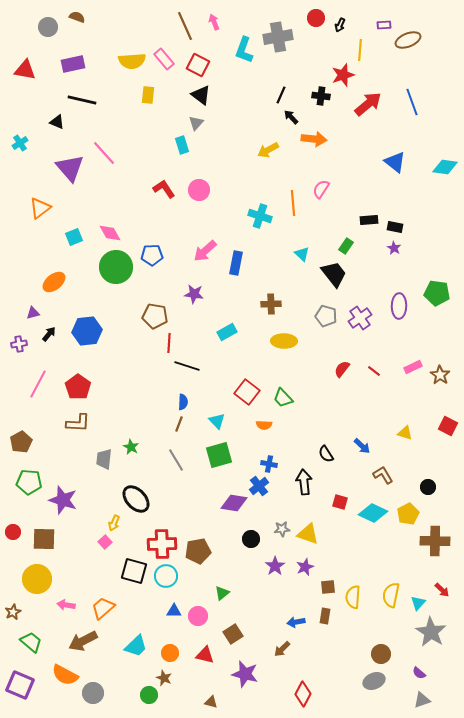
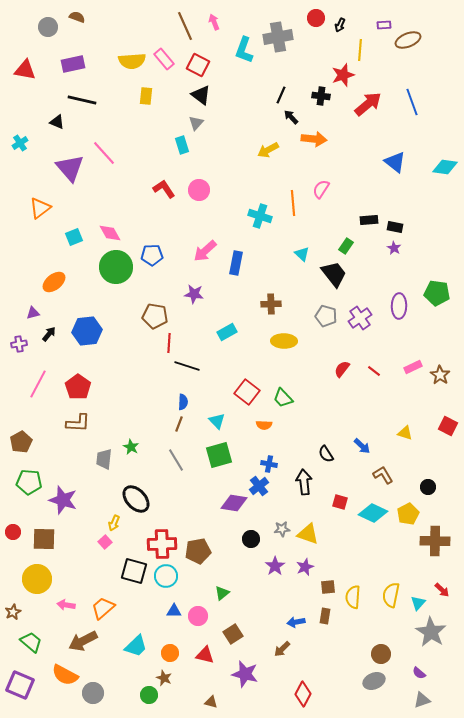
yellow rectangle at (148, 95): moved 2 px left, 1 px down
